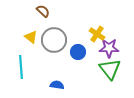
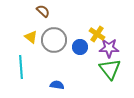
blue circle: moved 2 px right, 5 px up
